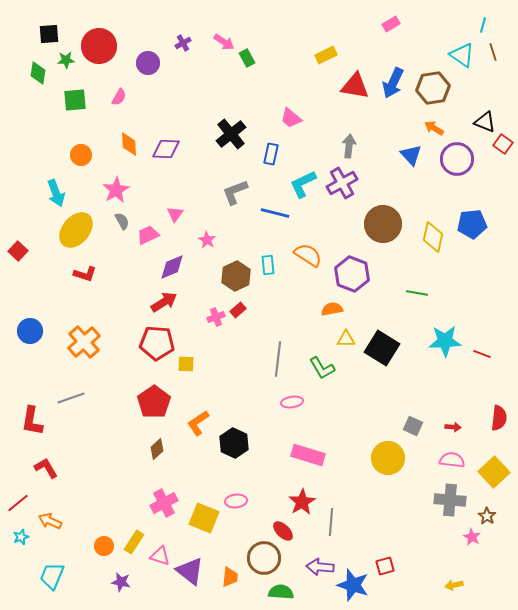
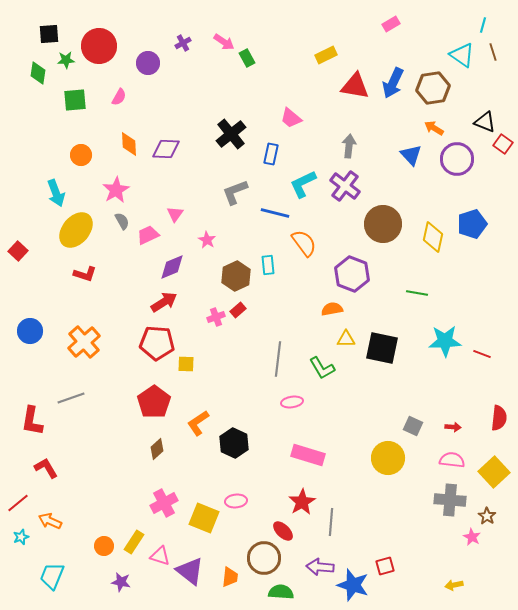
purple cross at (342, 183): moved 3 px right, 3 px down; rotated 24 degrees counterclockwise
blue pentagon at (472, 224): rotated 12 degrees counterclockwise
orange semicircle at (308, 255): moved 4 px left, 12 px up; rotated 20 degrees clockwise
black square at (382, 348): rotated 20 degrees counterclockwise
